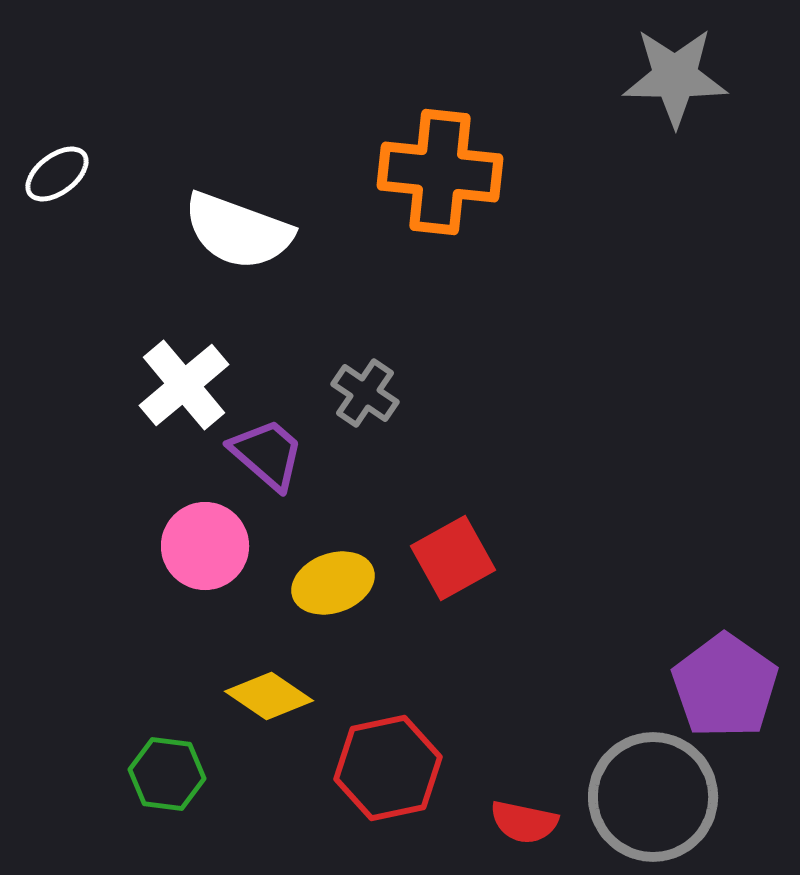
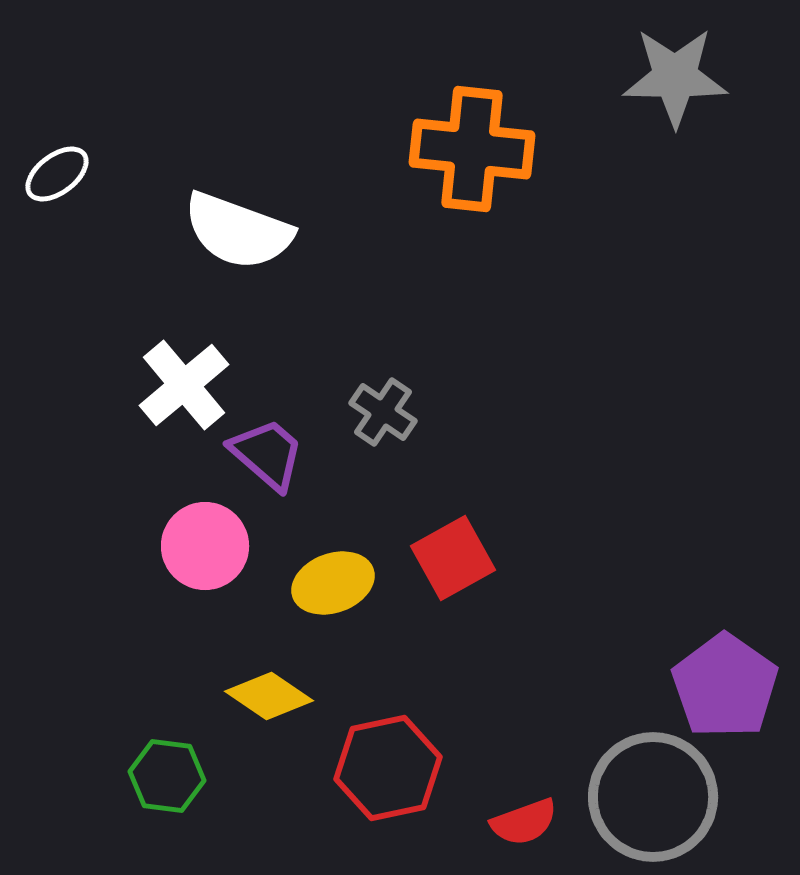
orange cross: moved 32 px right, 23 px up
gray cross: moved 18 px right, 19 px down
green hexagon: moved 2 px down
red semicircle: rotated 32 degrees counterclockwise
